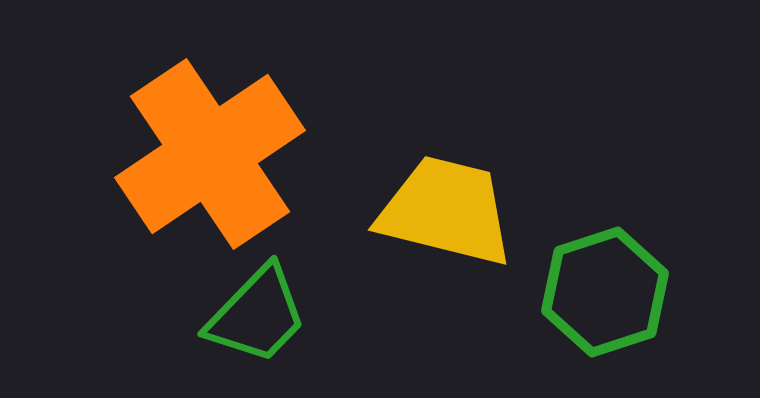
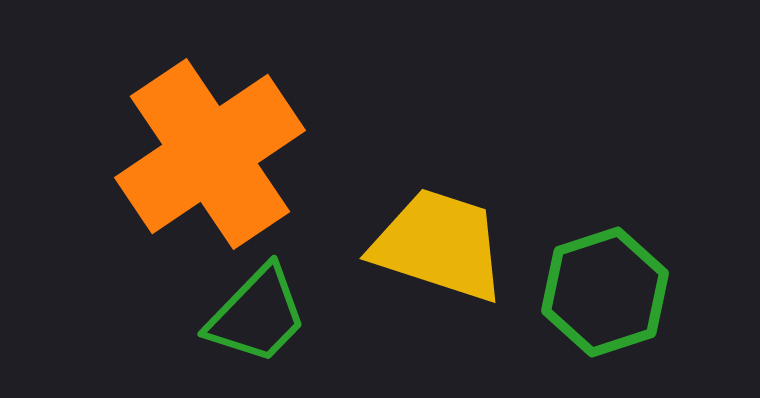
yellow trapezoid: moved 7 px left, 34 px down; rotated 4 degrees clockwise
